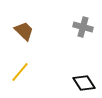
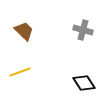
gray cross: moved 3 px down
yellow line: rotated 30 degrees clockwise
